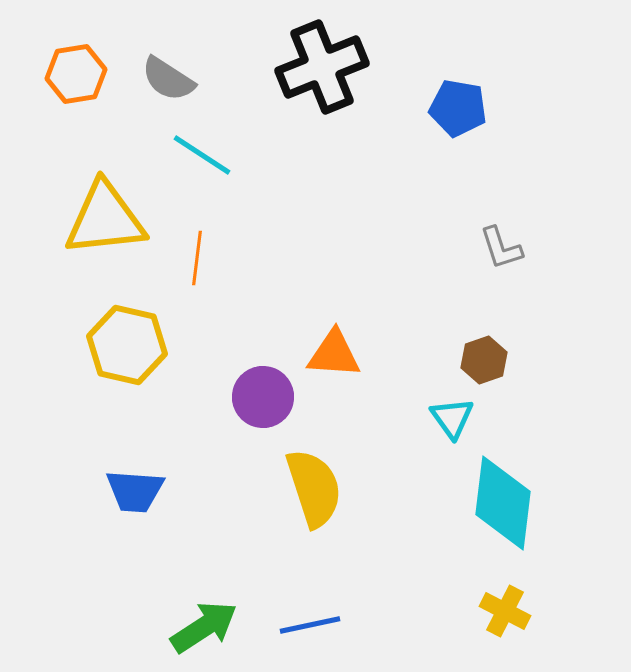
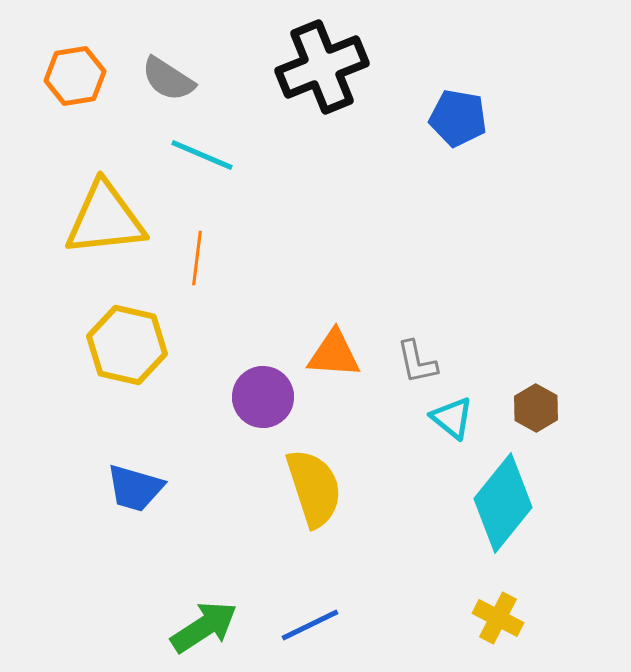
orange hexagon: moved 1 px left, 2 px down
blue pentagon: moved 10 px down
cyan line: rotated 10 degrees counterclockwise
gray L-shape: moved 84 px left, 114 px down; rotated 6 degrees clockwise
brown hexagon: moved 52 px right, 48 px down; rotated 12 degrees counterclockwise
cyan triangle: rotated 15 degrees counterclockwise
blue trapezoid: moved 3 px up; rotated 12 degrees clockwise
cyan diamond: rotated 32 degrees clockwise
yellow cross: moved 7 px left, 7 px down
blue line: rotated 14 degrees counterclockwise
